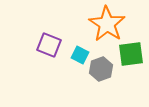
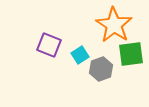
orange star: moved 7 px right, 1 px down
cyan square: rotated 30 degrees clockwise
